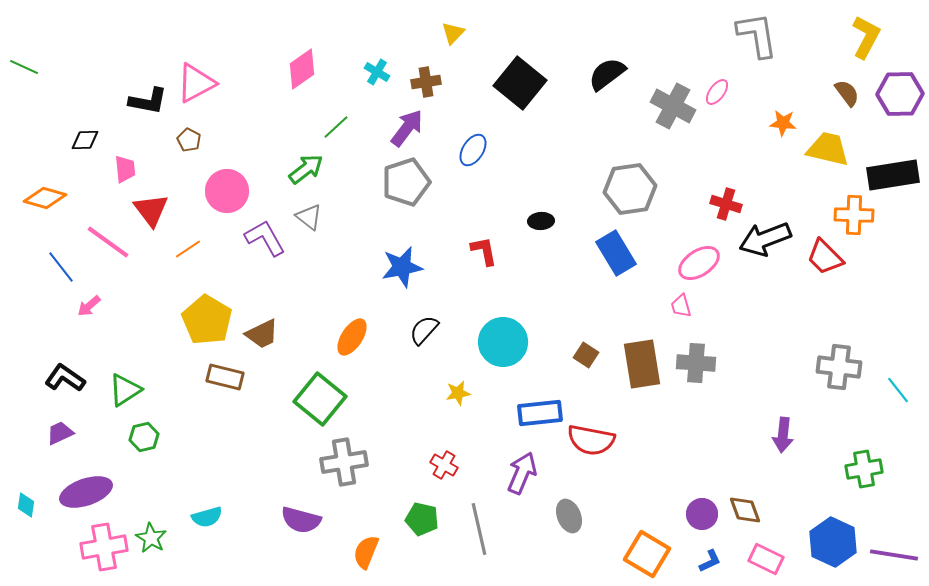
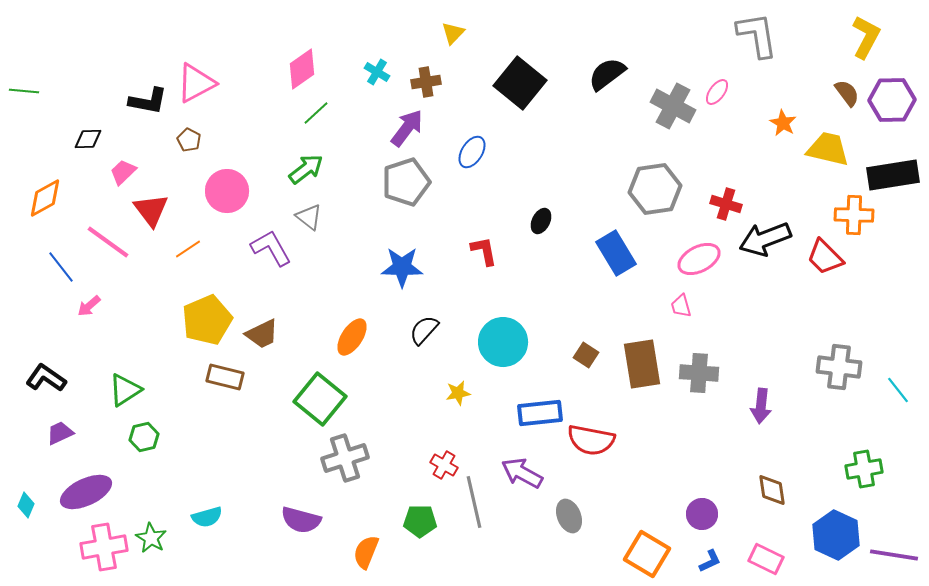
green line at (24, 67): moved 24 px down; rotated 20 degrees counterclockwise
purple hexagon at (900, 94): moved 8 px left, 6 px down
orange star at (783, 123): rotated 24 degrees clockwise
green line at (336, 127): moved 20 px left, 14 px up
black diamond at (85, 140): moved 3 px right, 1 px up
blue ellipse at (473, 150): moved 1 px left, 2 px down
pink trapezoid at (125, 169): moved 2 px left, 3 px down; rotated 128 degrees counterclockwise
gray hexagon at (630, 189): moved 25 px right
orange diamond at (45, 198): rotated 45 degrees counterclockwise
black ellipse at (541, 221): rotated 60 degrees counterclockwise
purple L-shape at (265, 238): moved 6 px right, 10 px down
pink ellipse at (699, 263): moved 4 px up; rotated 6 degrees clockwise
blue star at (402, 267): rotated 12 degrees clockwise
yellow pentagon at (207, 320): rotated 18 degrees clockwise
gray cross at (696, 363): moved 3 px right, 10 px down
black L-shape at (65, 378): moved 19 px left
purple arrow at (783, 435): moved 22 px left, 29 px up
gray cross at (344, 462): moved 1 px right, 4 px up; rotated 9 degrees counterclockwise
purple arrow at (522, 473): rotated 84 degrees counterclockwise
purple ellipse at (86, 492): rotated 6 degrees counterclockwise
cyan diamond at (26, 505): rotated 15 degrees clockwise
brown diamond at (745, 510): moved 27 px right, 20 px up; rotated 12 degrees clockwise
green pentagon at (422, 519): moved 2 px left, 2 px down; rotated 12 degrees counterclockwise
gray line at (479, 529): moved 5 px left, 27 px up
blue hexagon at (833, 542): moved 3 px right, 7 px up
